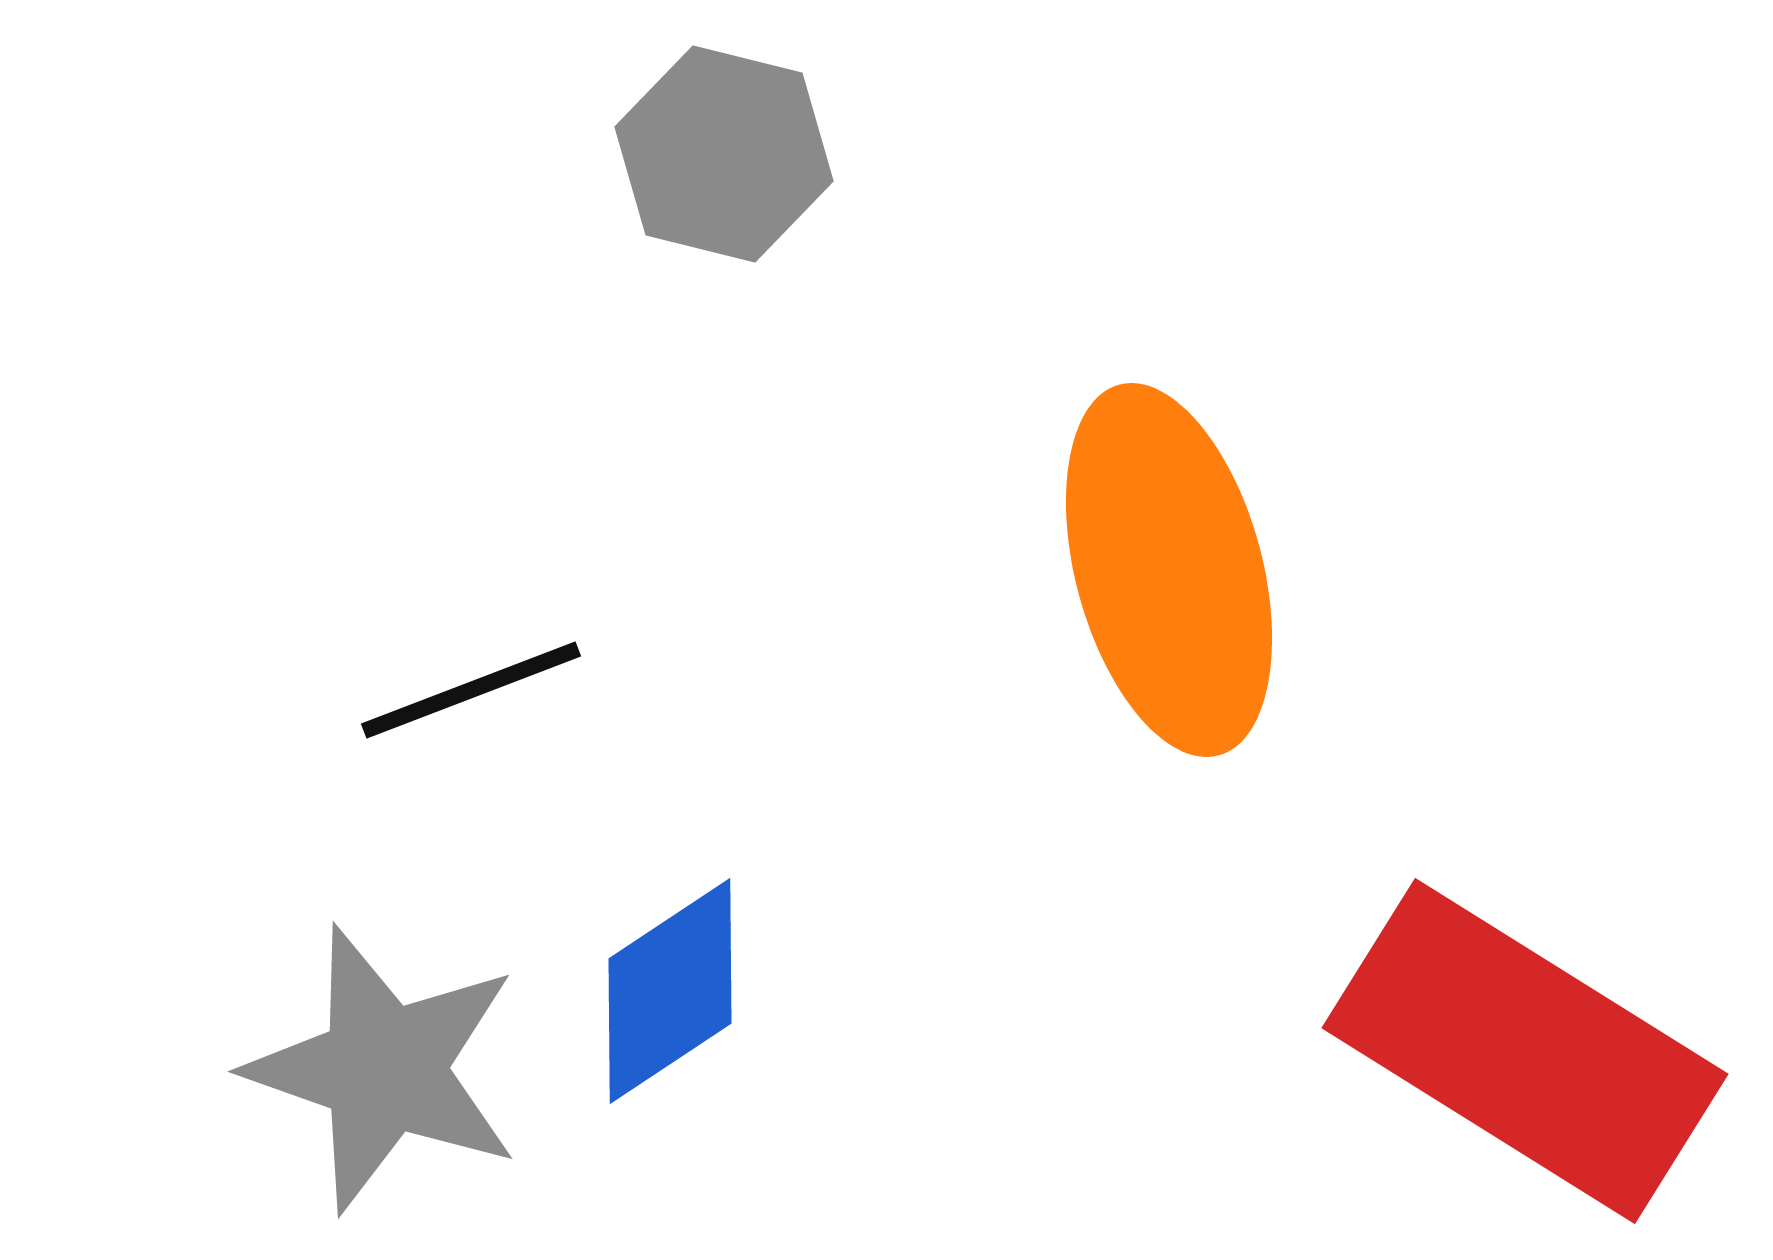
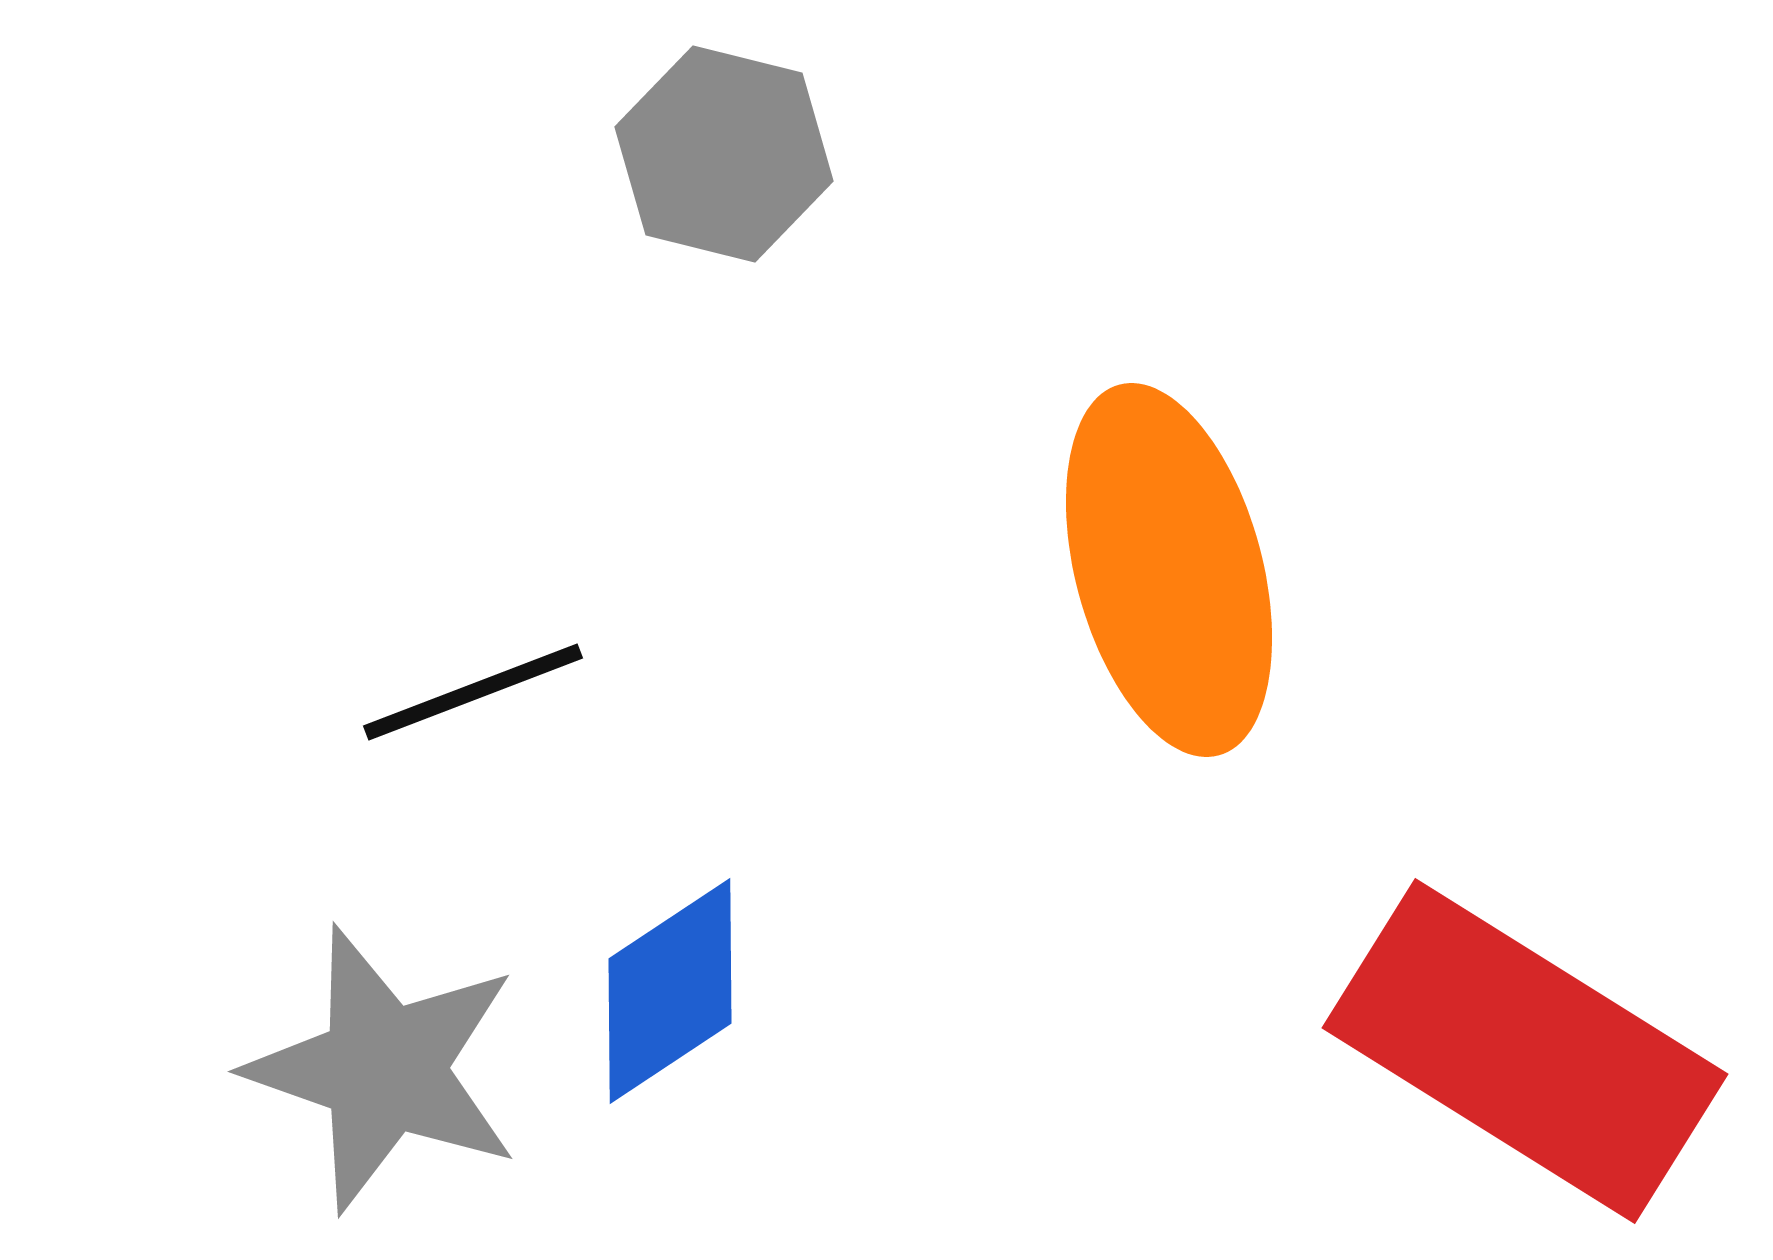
black line: moved 2 px right, 2 px down
